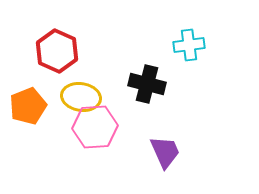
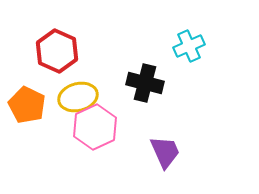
cyan cross: moved 1 px down; rotated 16 degrees counterclockwise
black cross: moved 2 px left, 1 px up
yellow ellipse: moved 3 px left; rotated 24 degrees counterclockwise
orange pentagon: moved 1 px left, 1 px up; rotated 24 degrees counterclockwise
pink hexagon: rotated 21 degrees counterclockwise
